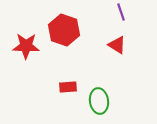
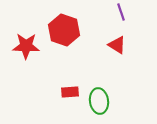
red rectangle: moved 2 px right, 5 px down
